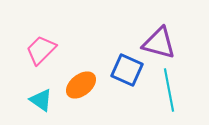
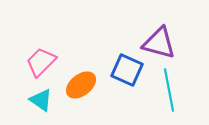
pink trapezoid: moved 12 px down
